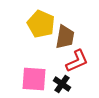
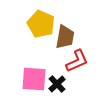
black cross: moved 5 px left; rotated 12 degrees clockwise
